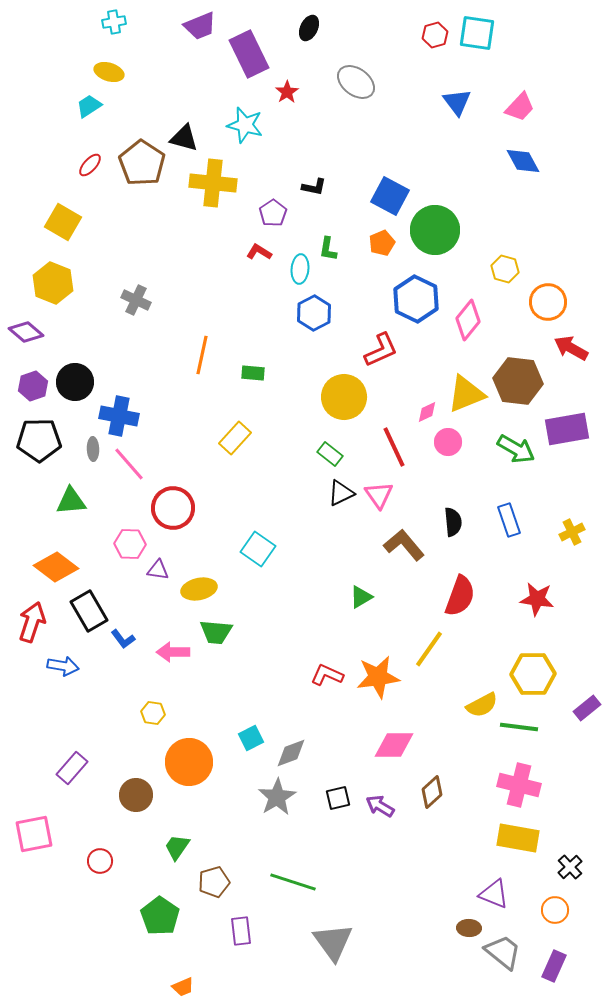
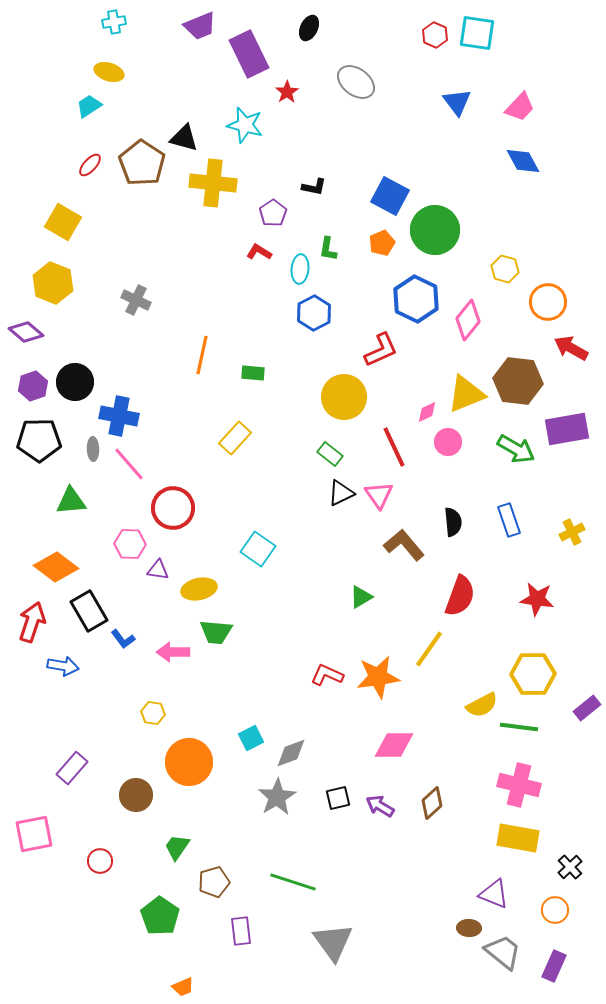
red hexagon at (435, 35): rotated 20 degrees counterclockwise
brown diamond at (432, 792): moved 11 px down
